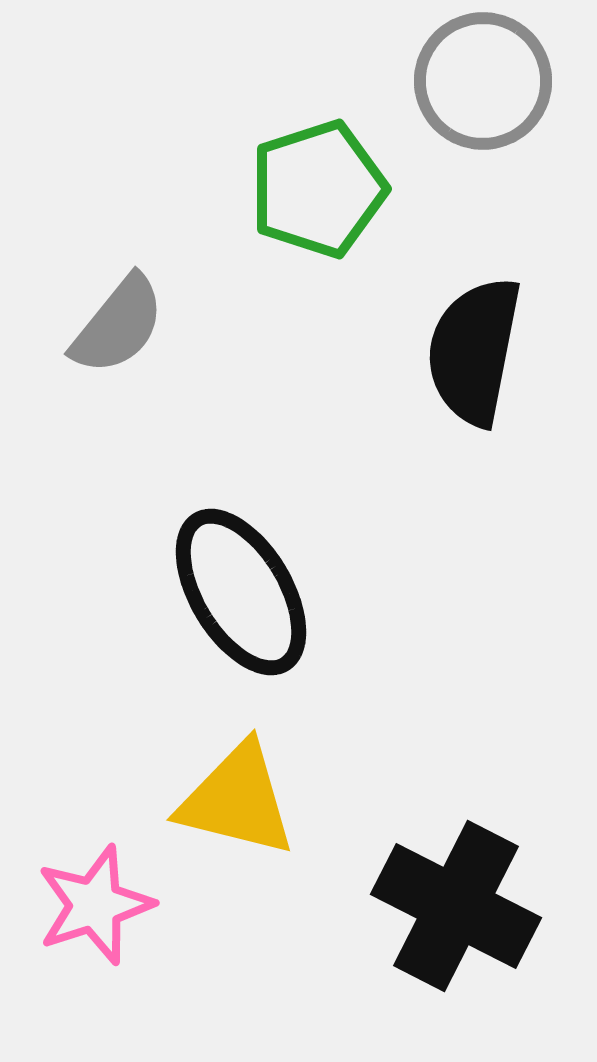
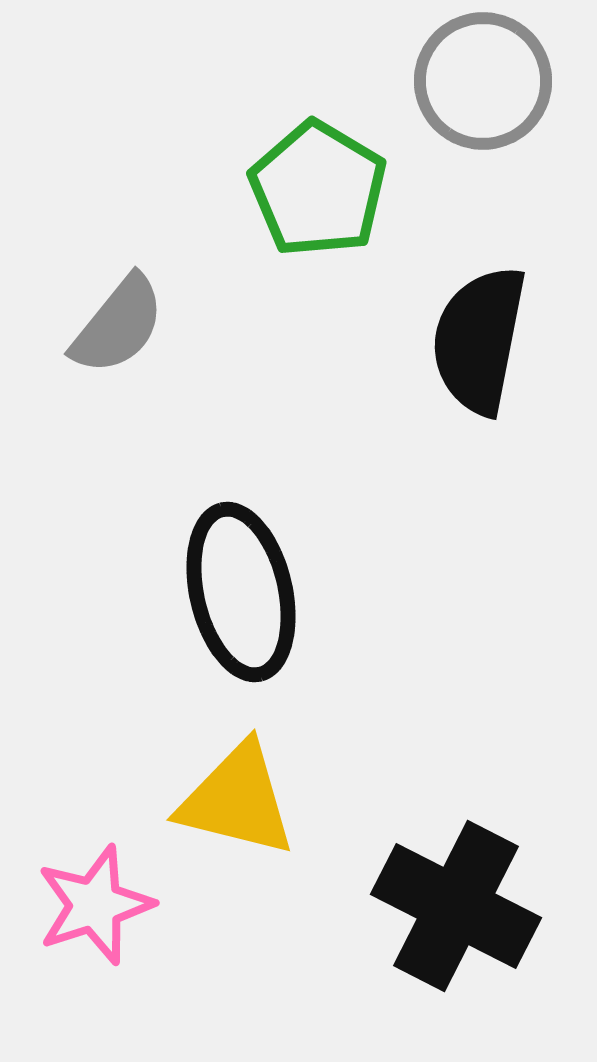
green pentagon: rotated 23 degrees counterclockwise
black semicircle: moved 5 px right, 11 px up
black ellipse: rotated 18 degrees clockwise
